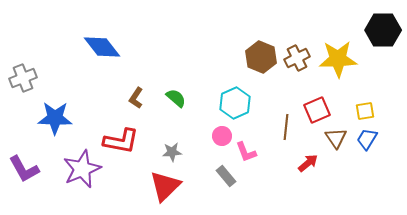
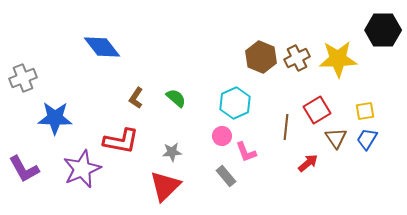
red square: rotated 8 degrees counterclockwise
